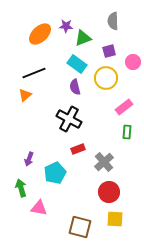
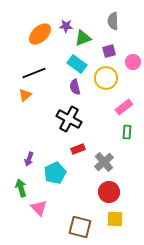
pink triangle: rotated 36 degrees clockwise
